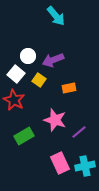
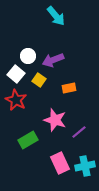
red star: moved 2 px right
green rectangle: moved 4 px right, 4 px down
